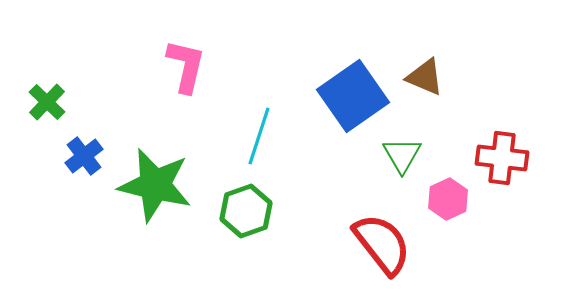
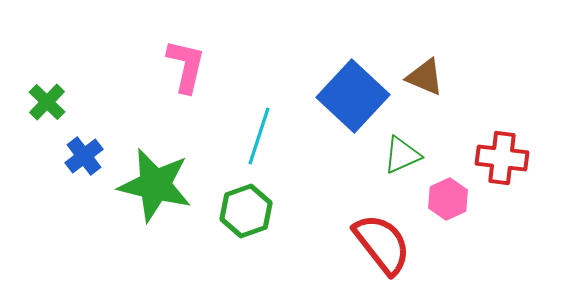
blue square: rotated 12 degrees counterclockwise
green triangle: rotated 36 degrees clockwise
